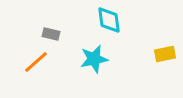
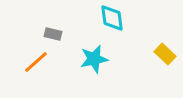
cyan diamond: moved 3 px right, 2 px up
gray rectangle: moved 2 px right
yellow rectangle: rotated 55 degrees clockwise
